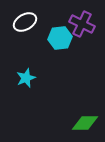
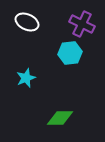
white ellipse: moved 2 px right; rotated 55 degrees clockwise
cyan hexagon: moved 10 px right, 15 px down
green diamond: moved 25 px left, 5 px up
